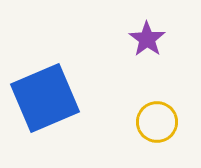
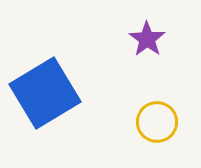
blue square: moved 5 px up; rotated 8 degrees counterclockwise
